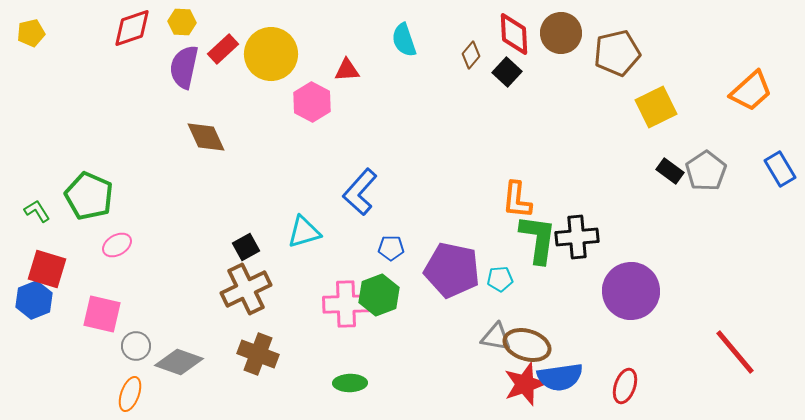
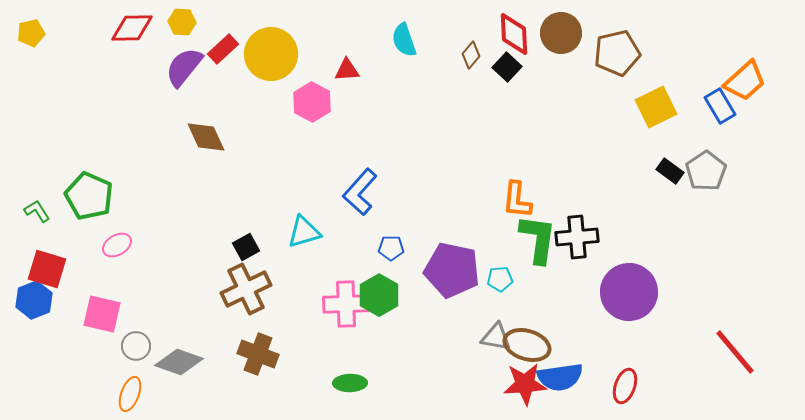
red diamond at (132, 28): rotated 18 degrees clockwise
purple semicircle at (184, 67): rotated 27 degrees clockwise
black square at (507, 72): moved 5 px up
orange trapezoid at (751, 91): moved 6 px left, 10 px up
blue rectangle at (780, 169): moved 60 px left, 63 px up
purple circle at (631, 291): moved 2 px left, 1 px down
green hexagon at (379, 295): rotated 9 degrees counterclockwise
red star at (525, 384): rotated 15 degrees clockwise
